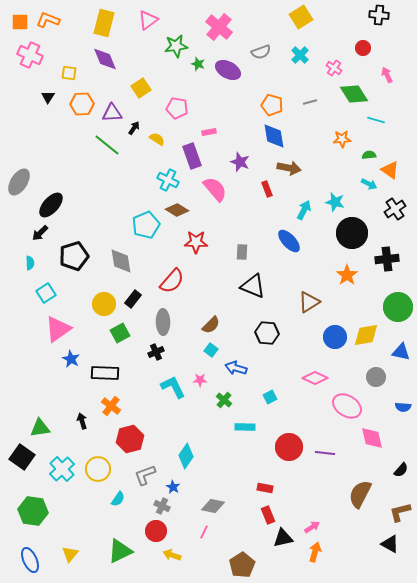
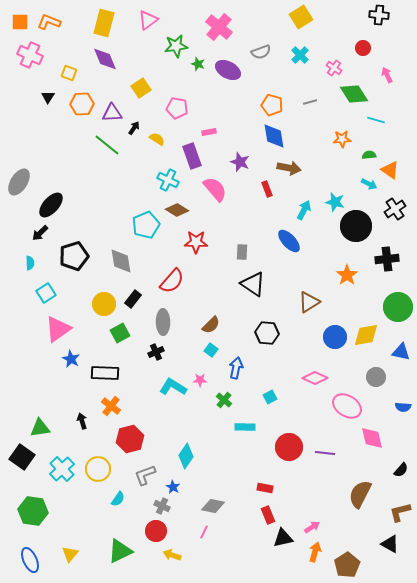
orange L-shape at (48, 20): moved 1 px right, 2 px down
yellow square at (69, 73): rotated 14 degrees clockwise
black circle at (352, 233): moved 4 px right, 7 px up
black triangle at (253, 286): moved 2 px up; rotated 12 degrees clockwise
blue arrow at (236, 368): rotated 85 degrees clockwise
cyan L-shape at (173, 387): rotated 32 degrees counterclockwise
brown pentagon at (242, 565): moved 105 px right
